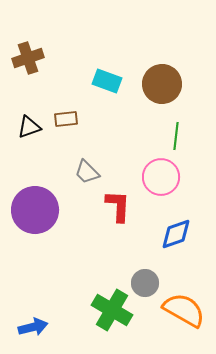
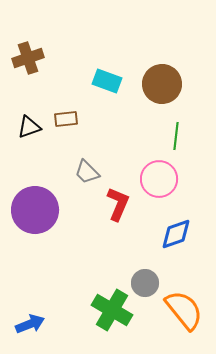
pink circle: moved 2 px left, 2 px down
red L-shape: moved 2 px up; rotated 20 degrees clockwise
orange semicircle: rotated 21 degrees clockwise
blue arrow: moved 3 px left, 3 px up; rotated 8 degrees counterclockwise
